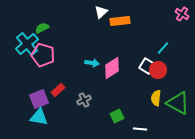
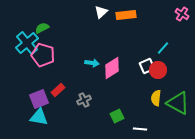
orange rectangle: moved 6 px right, 6 px up
cyan cross: moved 1 px up
white square: rotated 35 degrees clockwise
